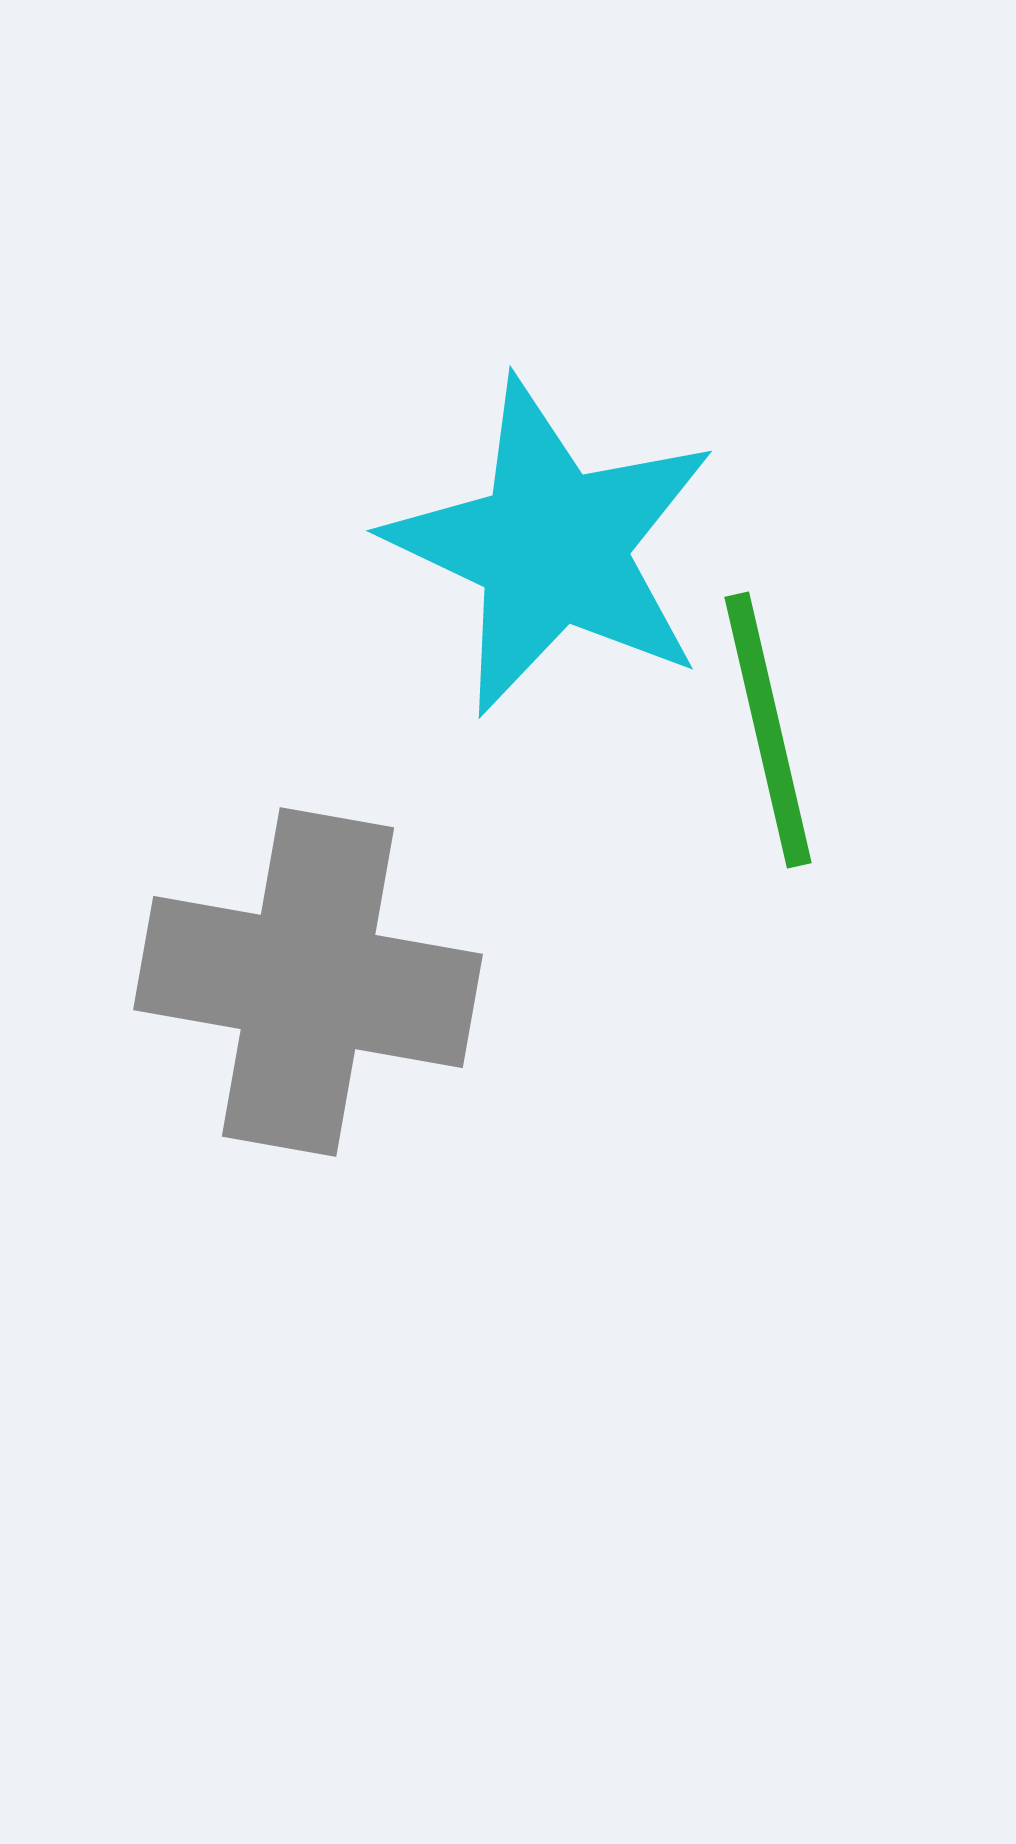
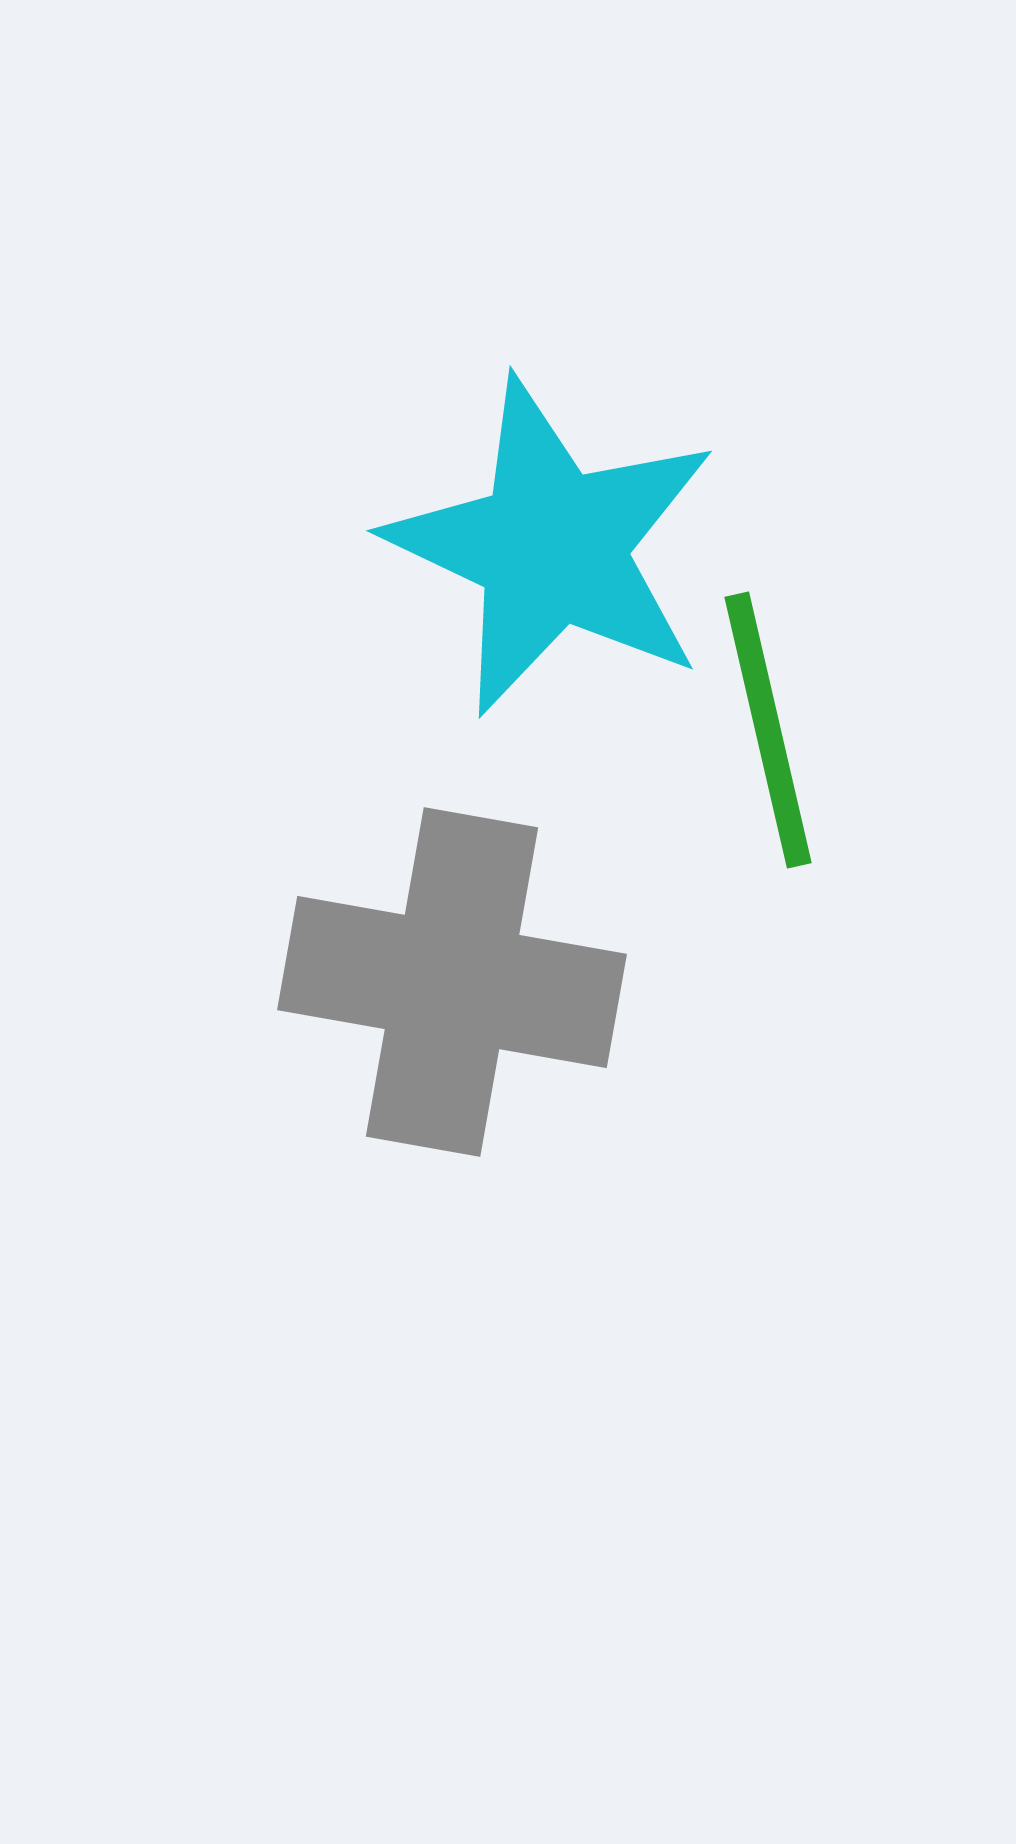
gray cross: moved 144 px right
